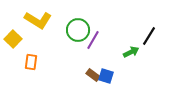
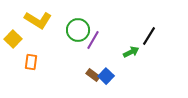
blue square: rotated 28 degrees clockwise
